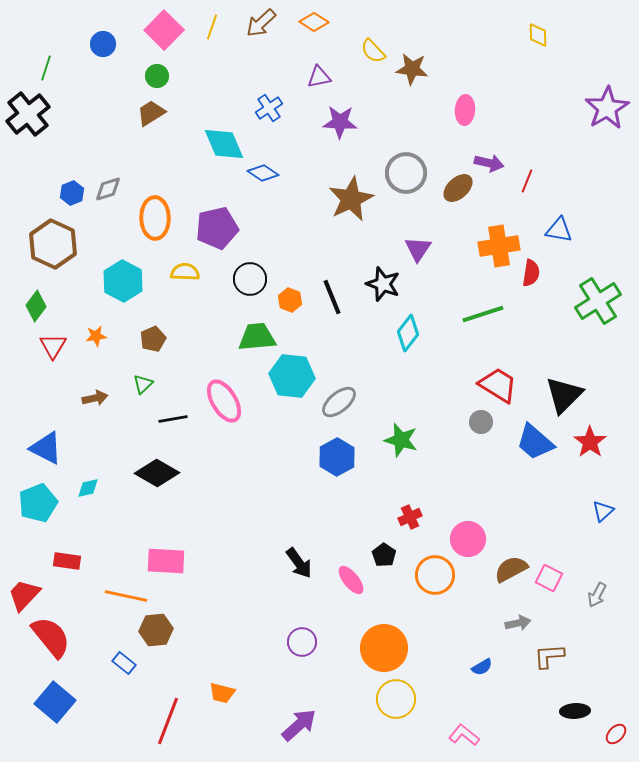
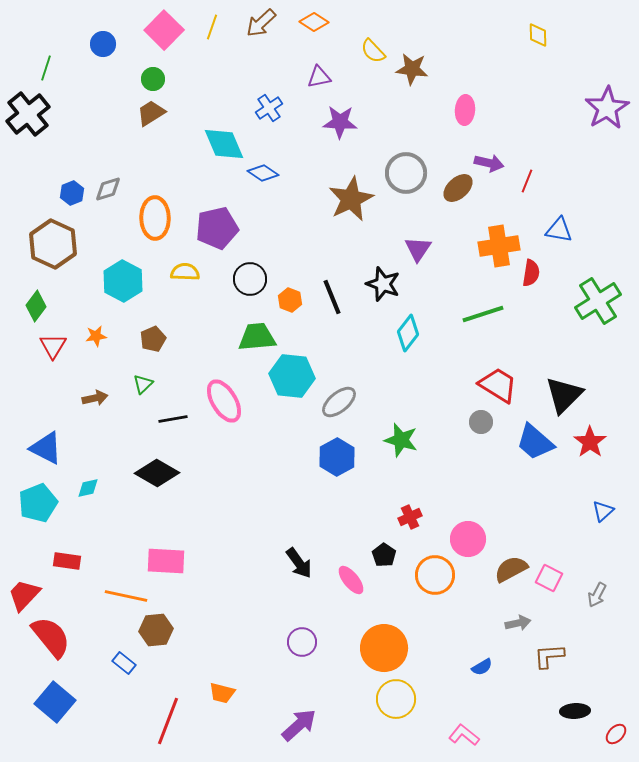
green circle at (157, 76): moved 4 px left, 3 px down
